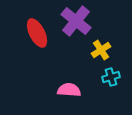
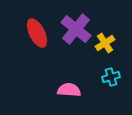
purple cross: moved 8 px down
yellow cross: moved 4 px right, 7 px up
